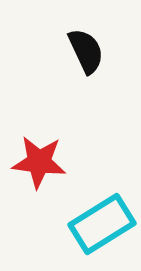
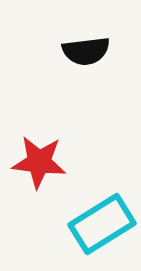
black semicircle: rotated 108 degrees clockwise
